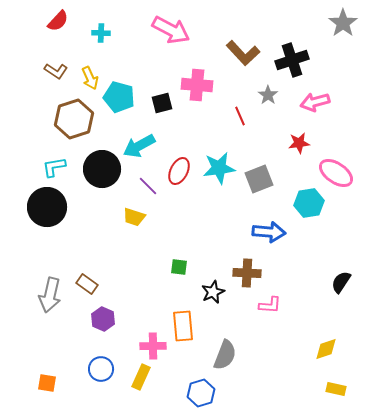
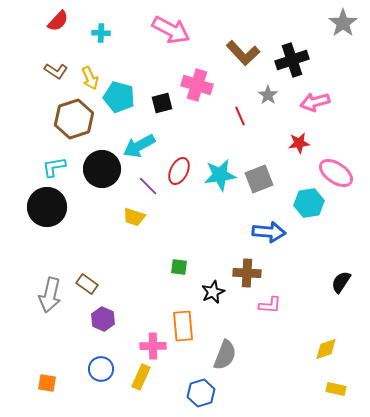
pink cross at (197, 85): rotated 12 degrees clockwise
cyan star at (219, 168): moved 1 px right, 7 px down
